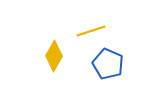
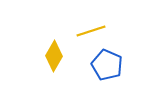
blue pentagon: moved 1 px left, 1 px down
